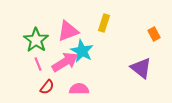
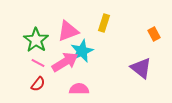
cyan star: rotated 20 degrees clockwise
pink line: moved 1 px up; rotated 40 degrees counterclockwise
red semicircle: moved 9 px left, 3 px up
